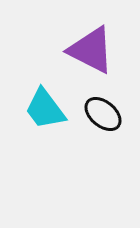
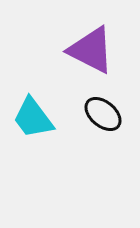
cyan trapezoid: moved 12 px left, 9 px down
